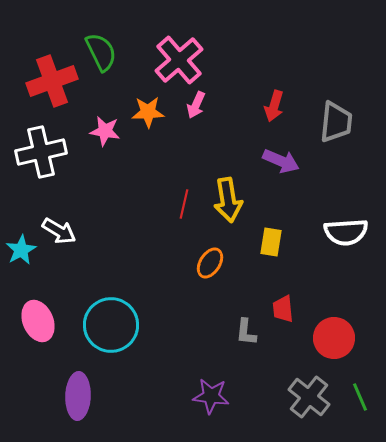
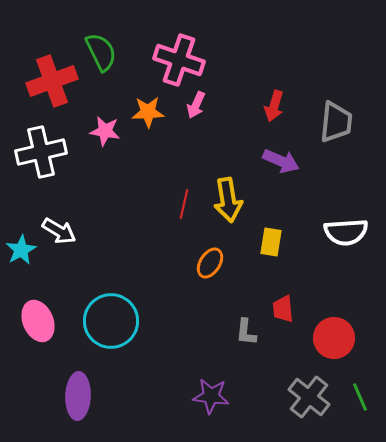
pink cross: rotated 30 degrees counterclockwise
cyan circle: moved 4 px up
